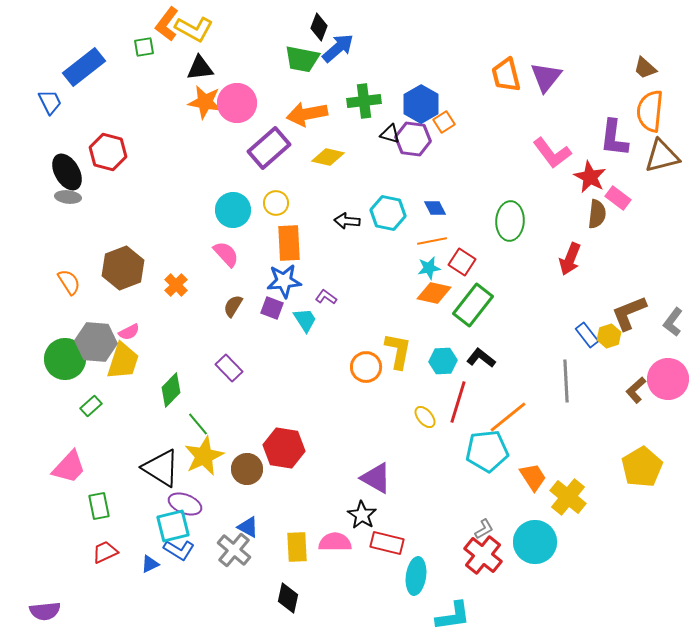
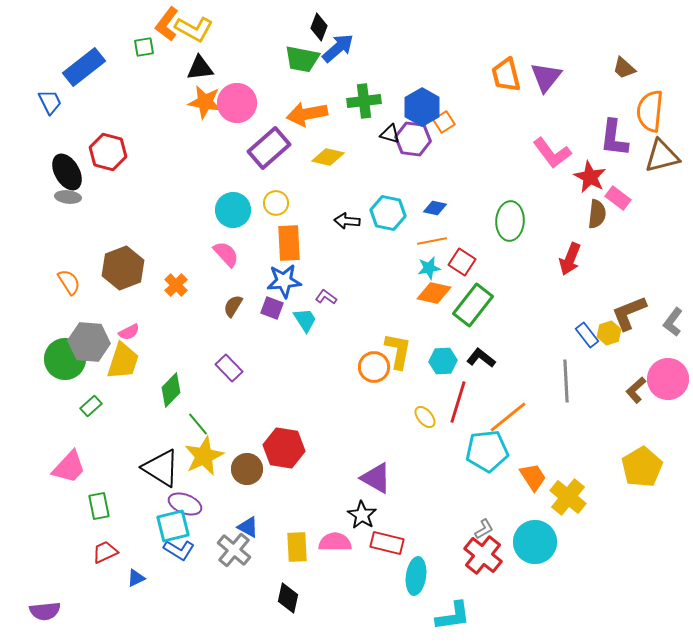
brown trapezoid at (645, 68): moved 21 px left
blue hexagon at (421, 104): moved 1 px right, 3 px down
blue diamond at (435, 208): rotated 50 degrees counterclockwise
yellow hexagon at (609, 336): moved 3 px up
gray hexagon at (96, 342): moved 7 px left
orange circle at (366, 367): moved 8 px right
blue triangle at (150, 564): moved 14 px left, 14 px down
